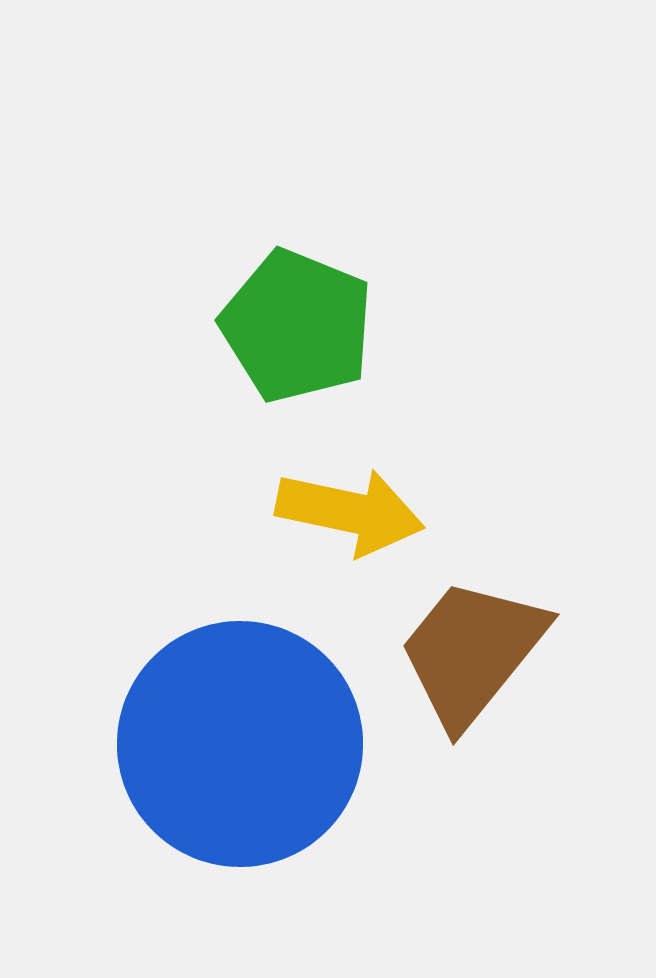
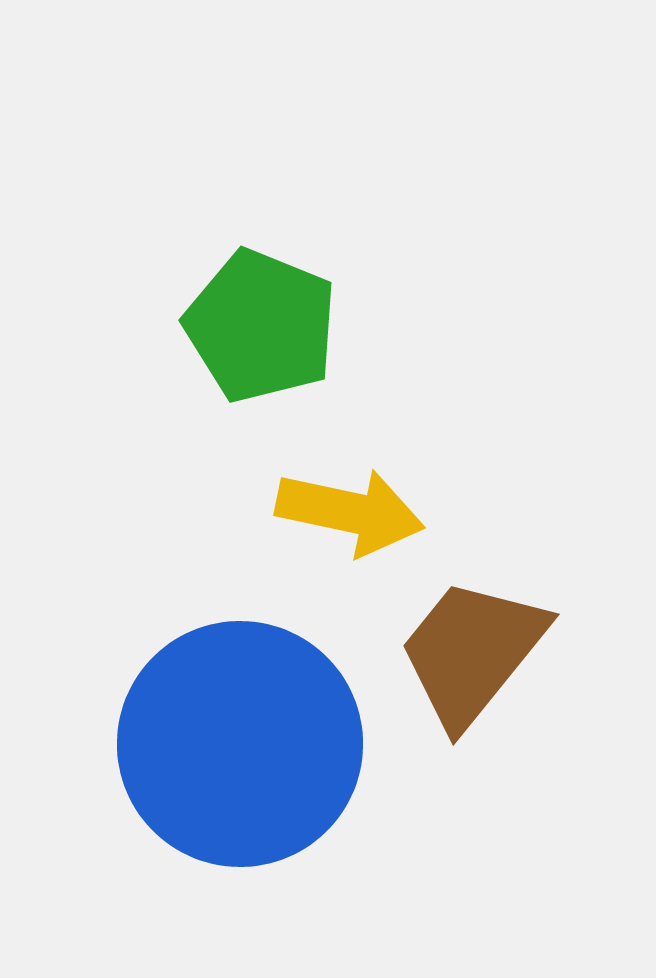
green pentagon: moved 36 px left
